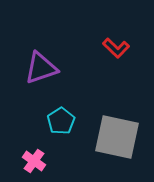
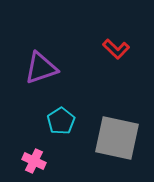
red L-shape: moved 1 px down
gray square: moved 1 px down
pink cross: rotated 10 degrees counterclockwise
